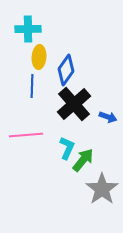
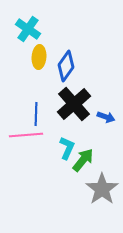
cyan cross: rotated 35 degrees clockwise
blue diamond: moved 4 px up
blue line: moved 4 px right, 28 px down
blue arrow: moved 2 px left
